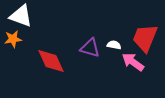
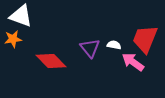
red trapezoid: moved 1 px down
purple triangle: rotated 35 degrees clockwise
red diamond: rotated 20 degrees counterclockwise
